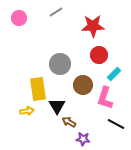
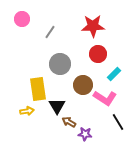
gray line: moved 6 px left, 20 px down; rotated 24 degrees counterclockwise
pink circle: moved 3 px right, 1 px down
red circle: moved 1 px left, 1 px up
pink L-shape: rotated 75 degrees counterclockwise
black line: moved 2 px right, 2 px up; rotated 30 degrees clockwise
purple star: moved 2 px right, 5 px up
